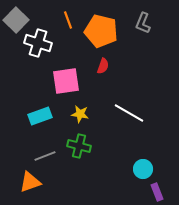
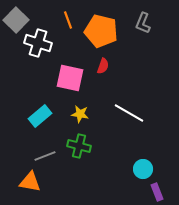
pink square: moved 4 px right, 3 px up; rotated 20 degrees clockwise
cyan rectangle: rotated 20 degrees counterclockwise
orange triangle: rotated 30 degrees clockwise
